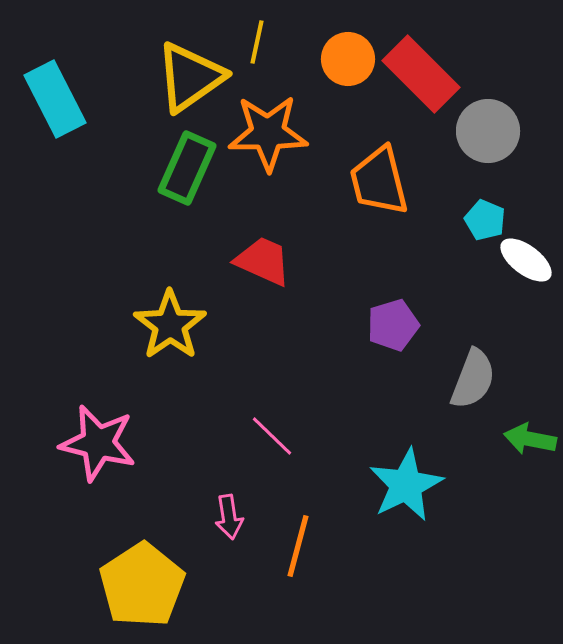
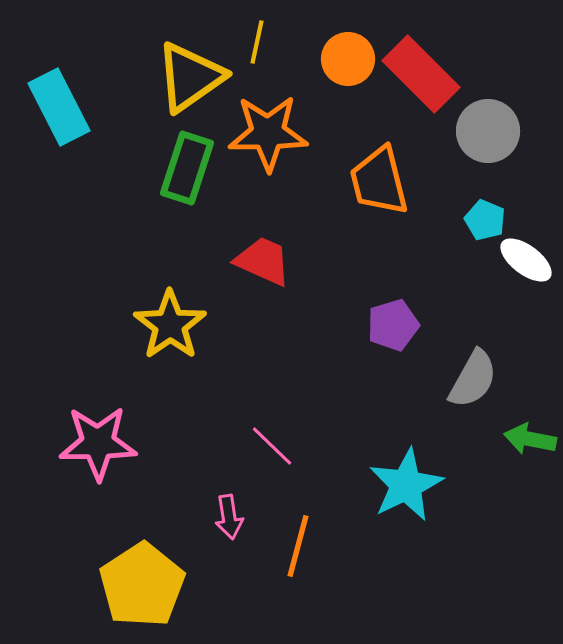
cyan rectangle: moved 4 px right, 8 px down
green rectangle: rotated 6 degrees counterclockwise
gray semicircle: rotated 8 degrees clockwise
pink line: moved 10 px down
pink star: rotated 14 degrees counterclockwise
